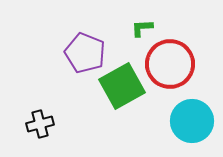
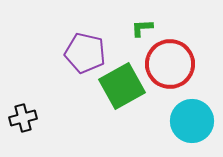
purple pentagon: rotated 9 degrees counterclockwise
black cross: moved 17 px left, 6 px up
